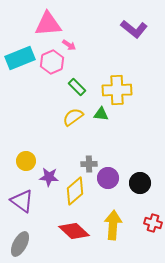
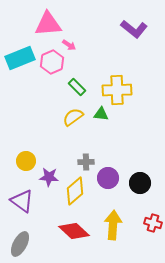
gray cross: moved 3 px left, 2 px up
